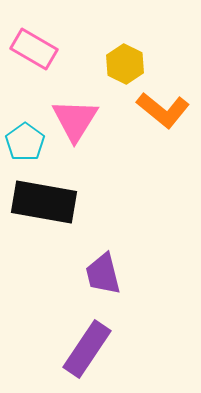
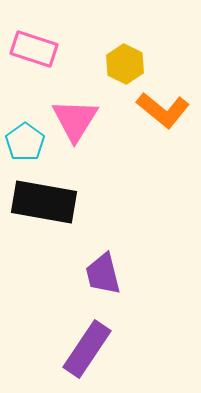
pink rectangle: rotated 12 degrees counterclockwise
